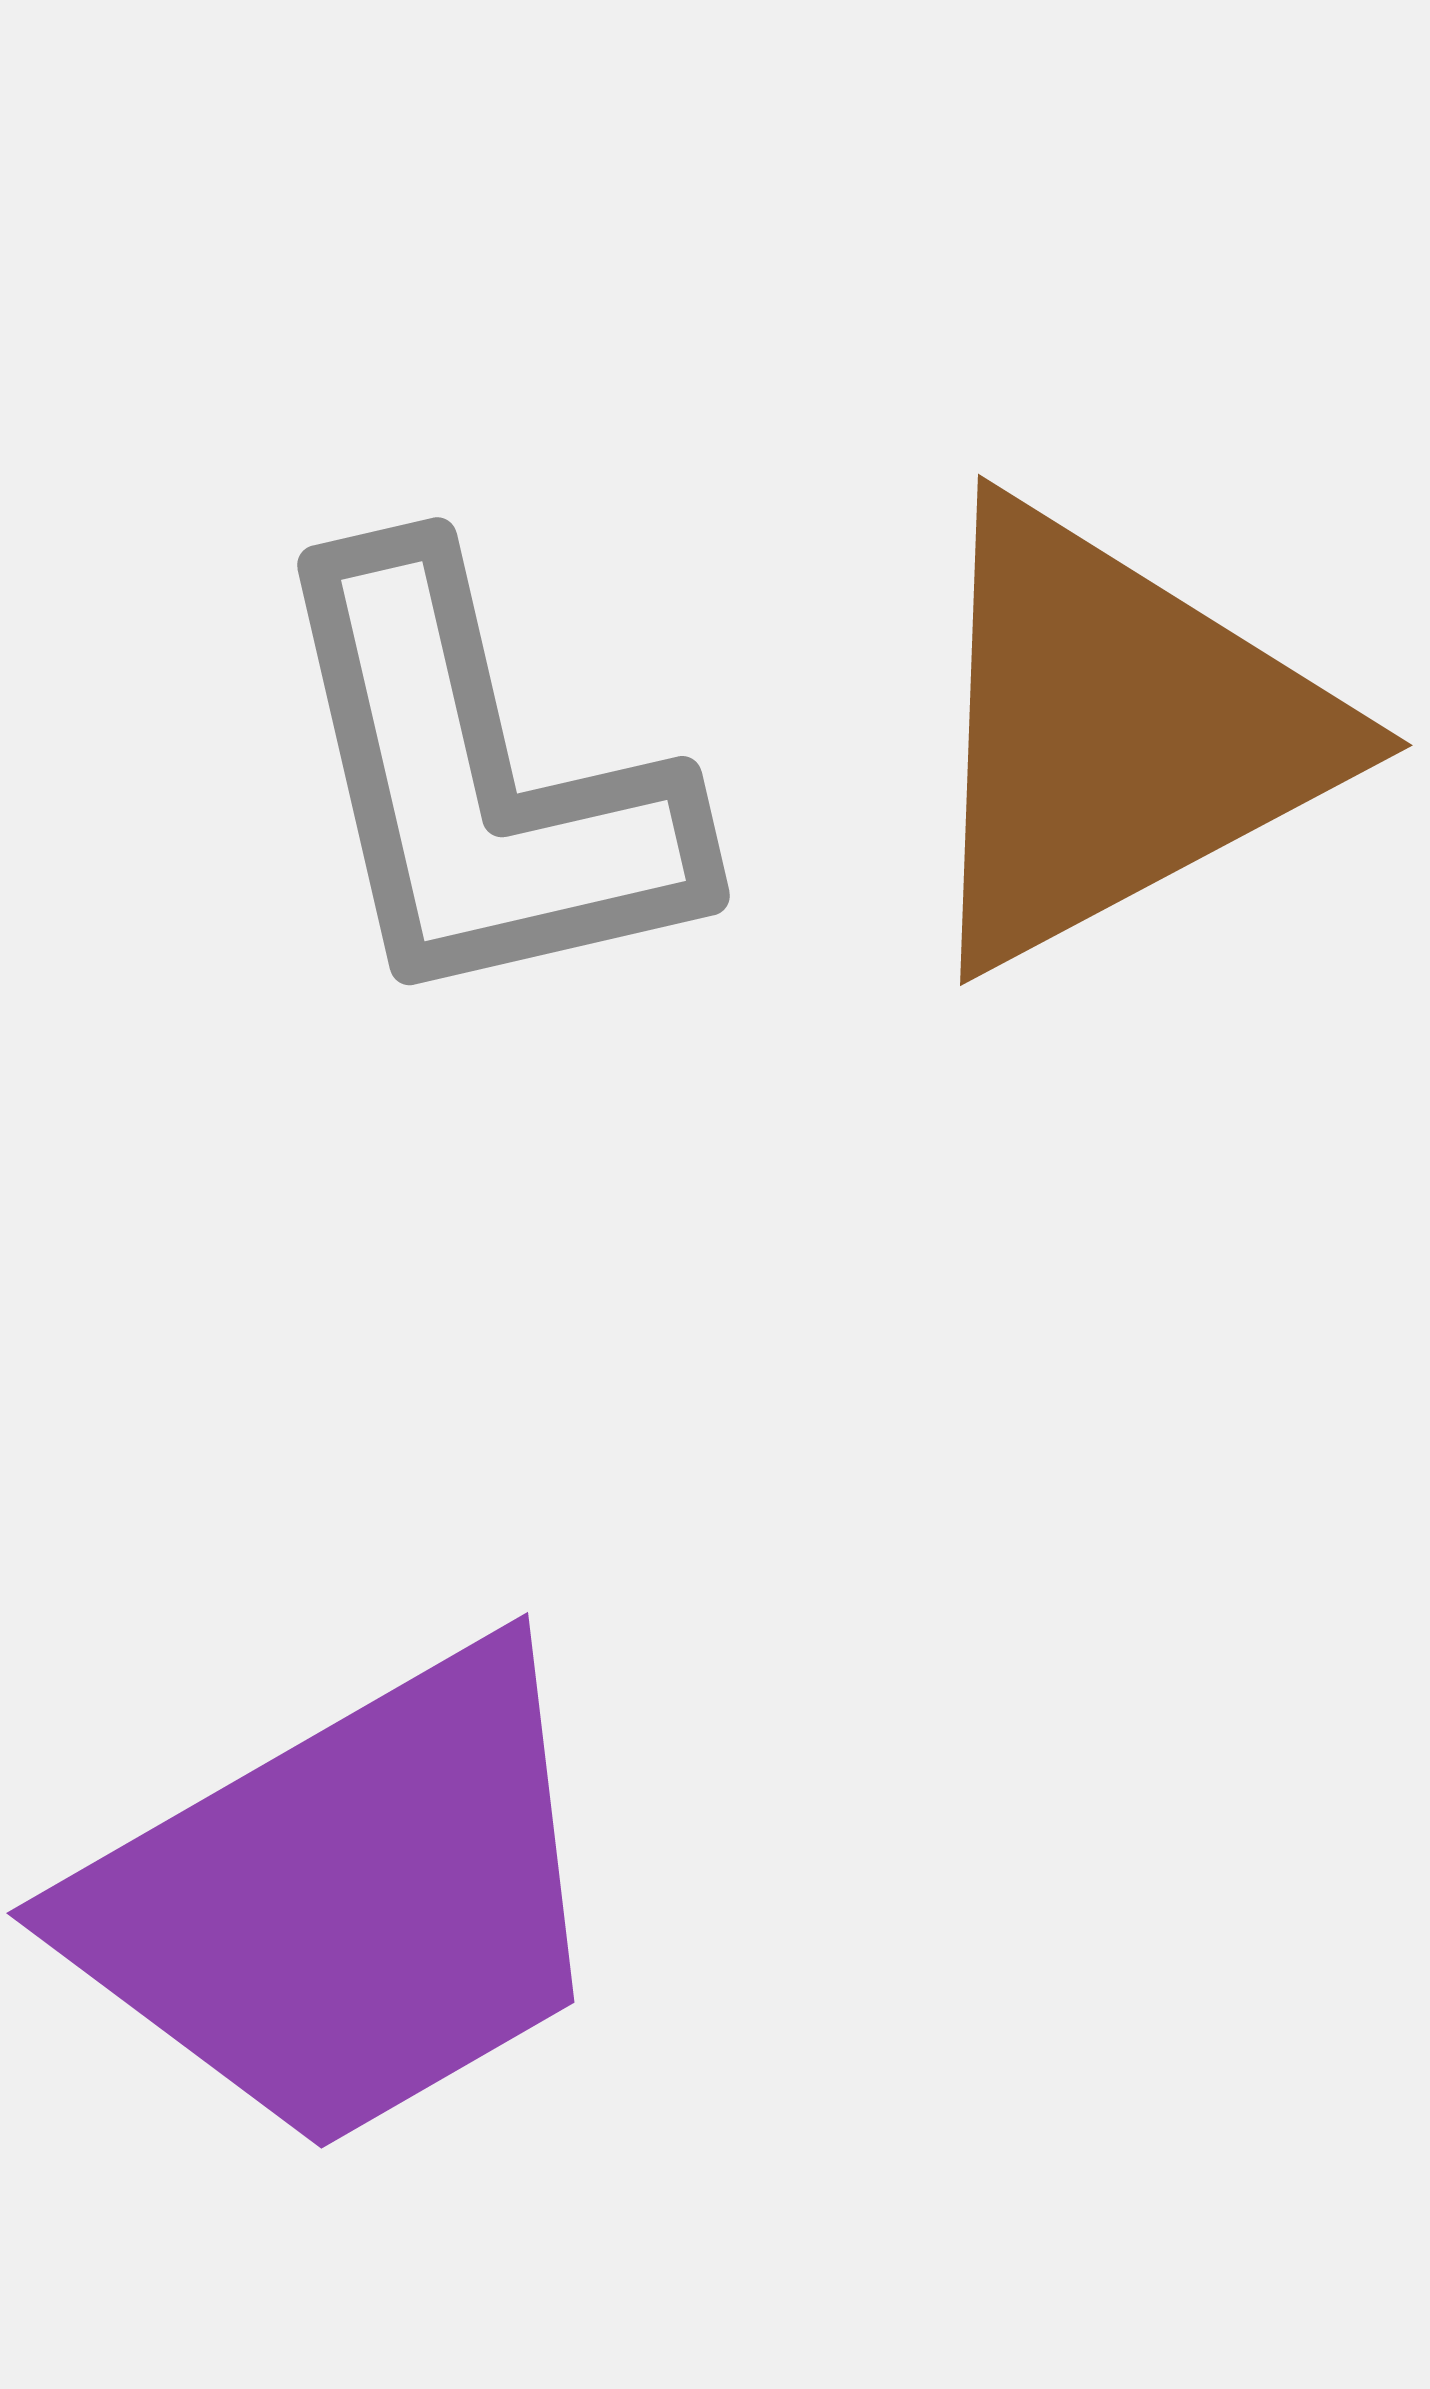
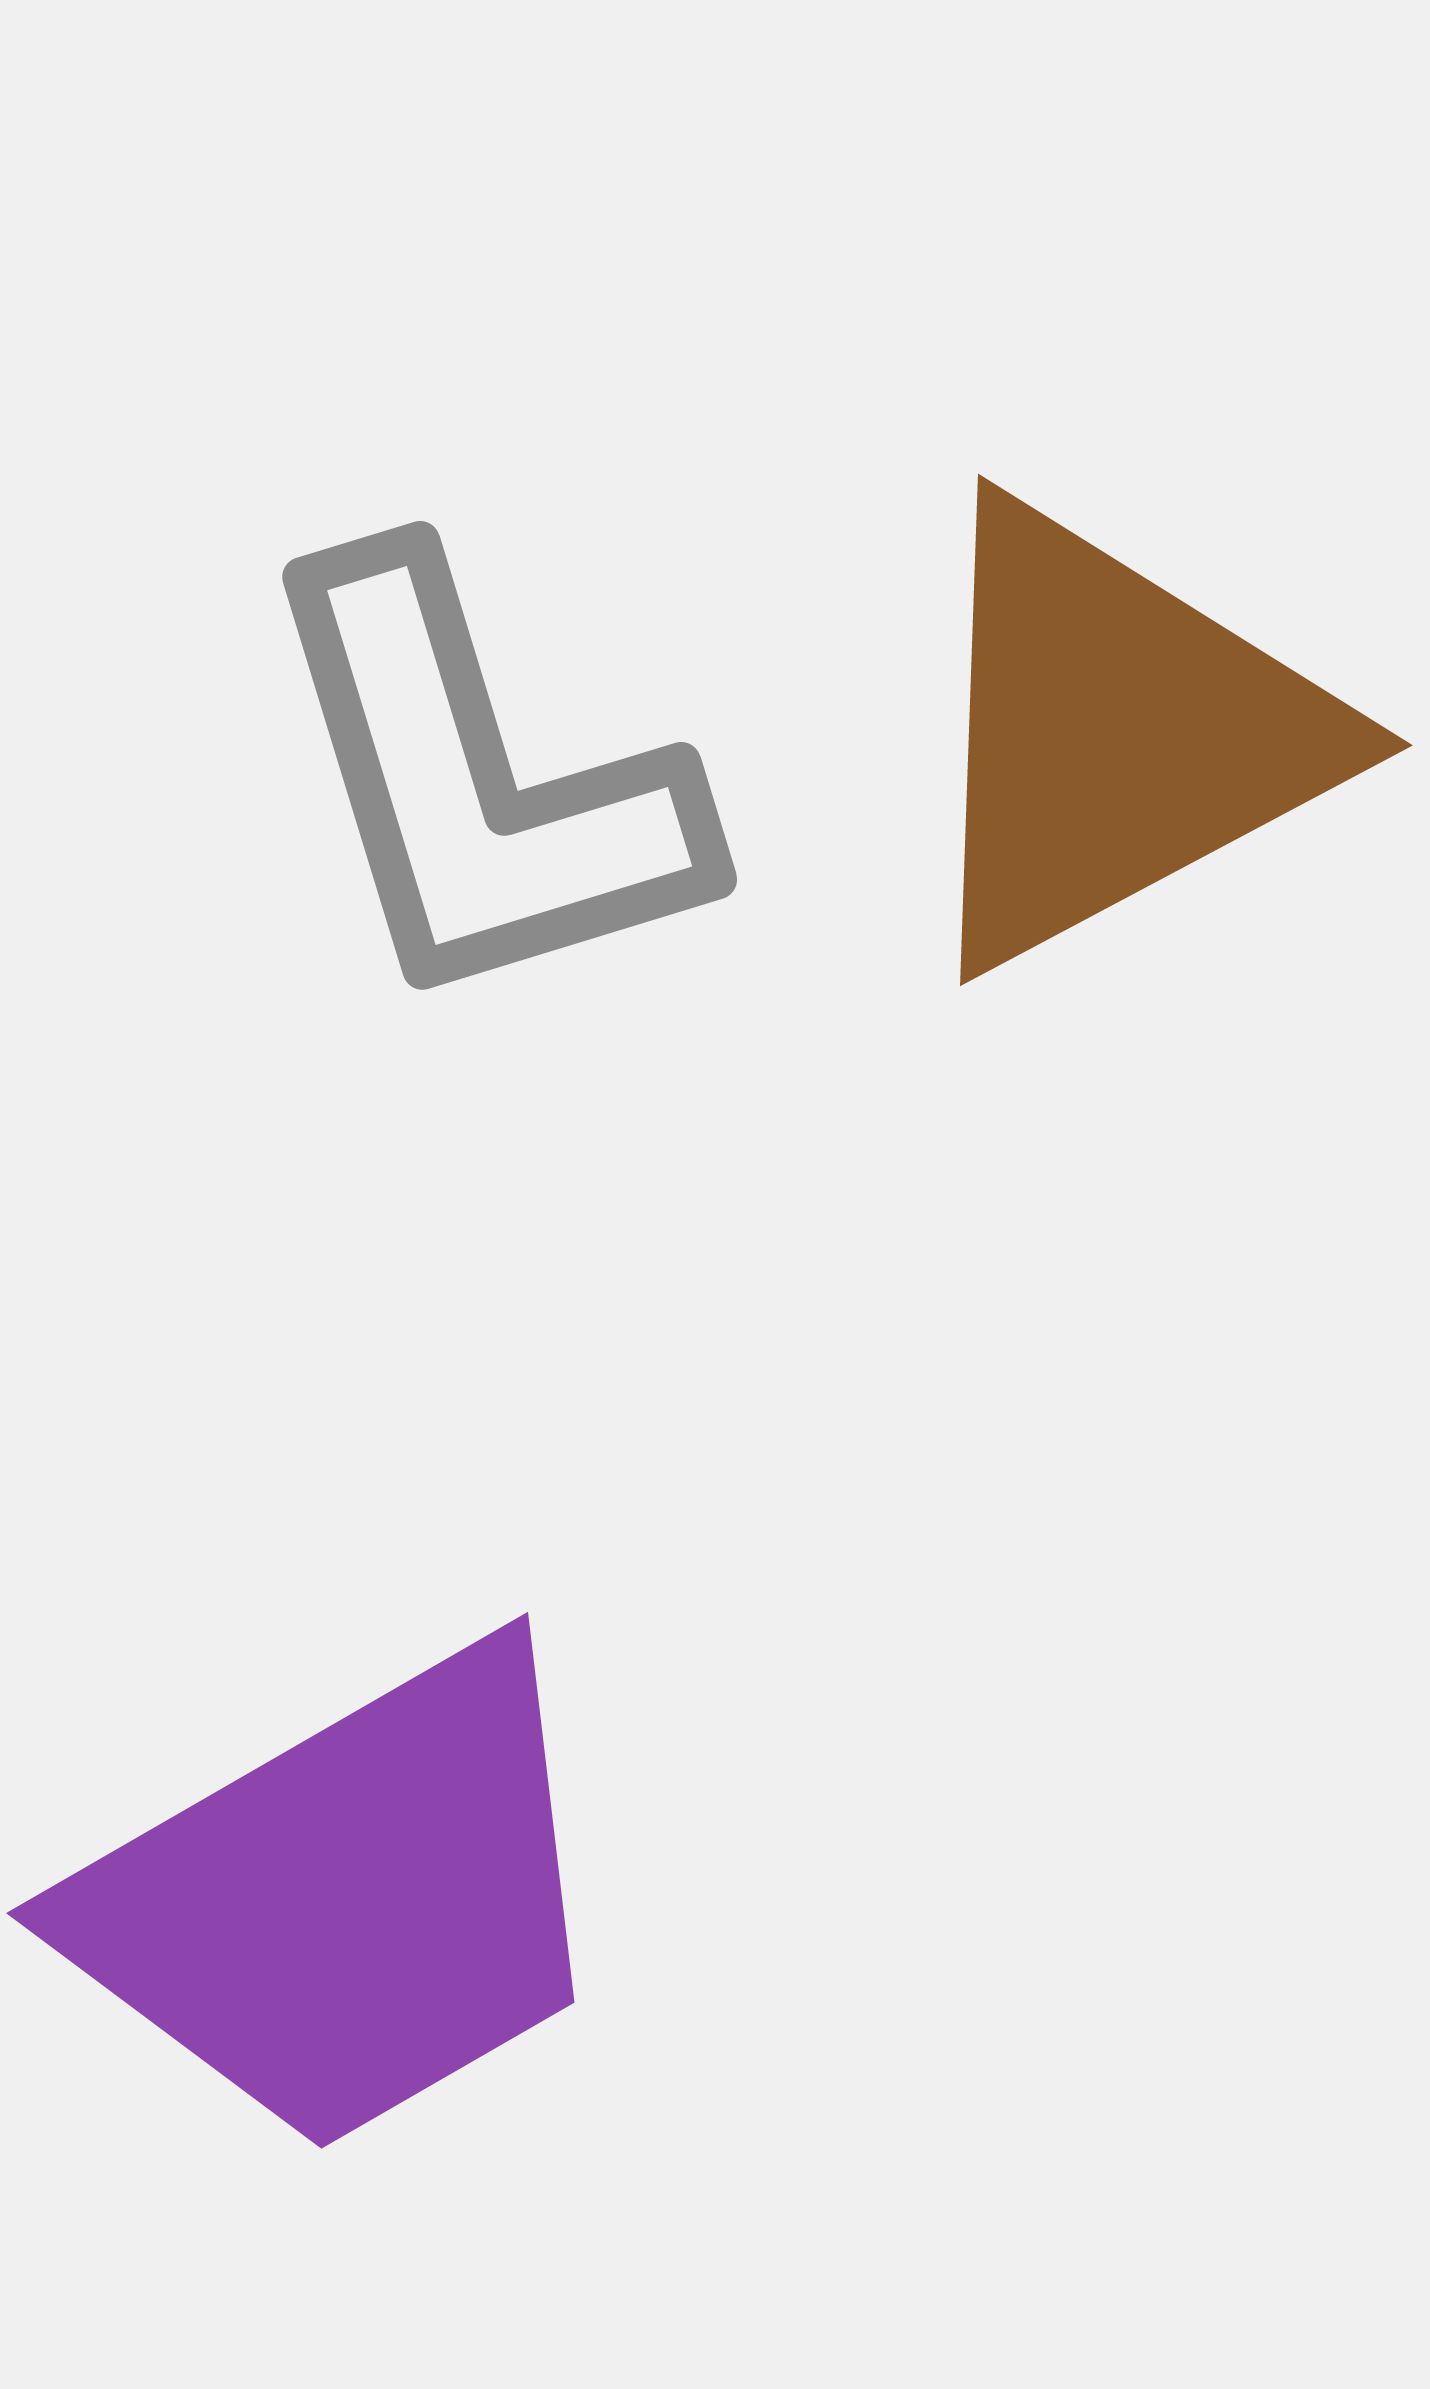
gray L-shape: rotated 4 degrees counterclockwise
